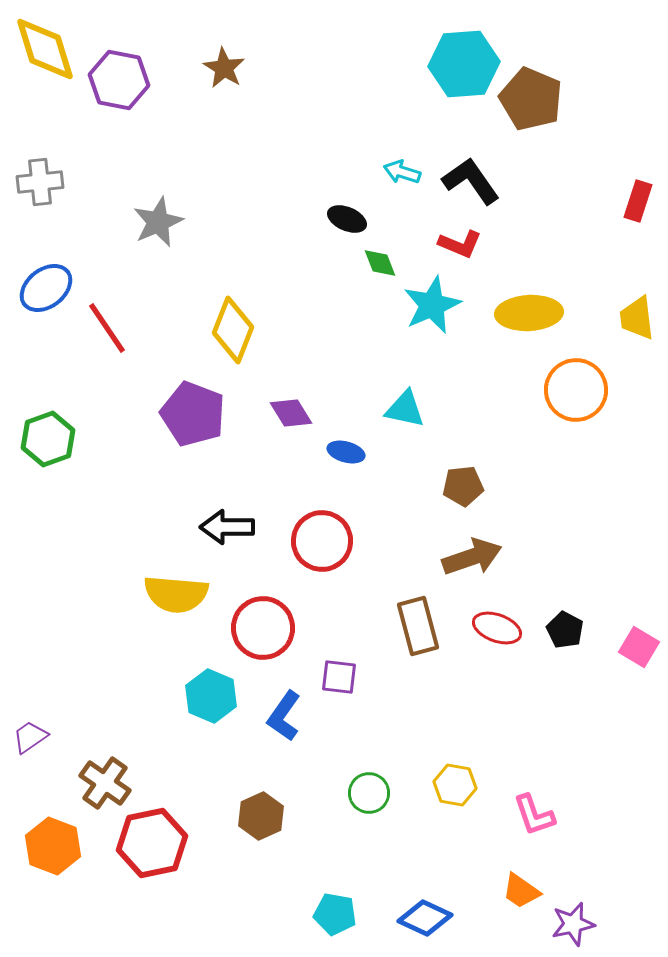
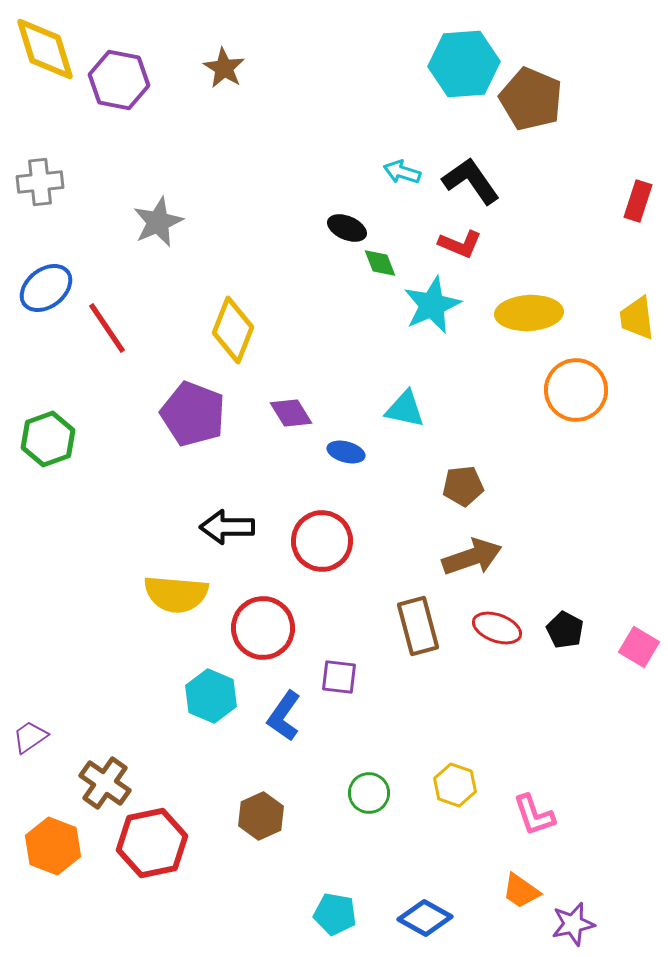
black ellipse at (347, 219): moved 9 px down
yellow hexagon at (455, 785): rotated 9 degrees clockwise
blue diamond at (425, 918): rotated 4 degrees clockwise
